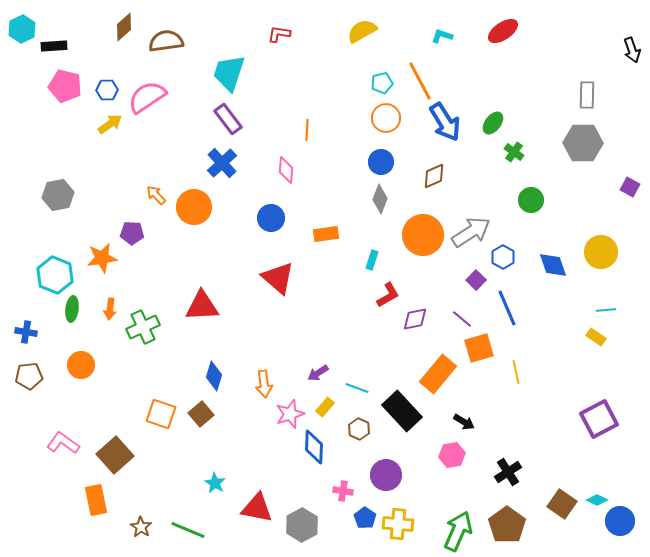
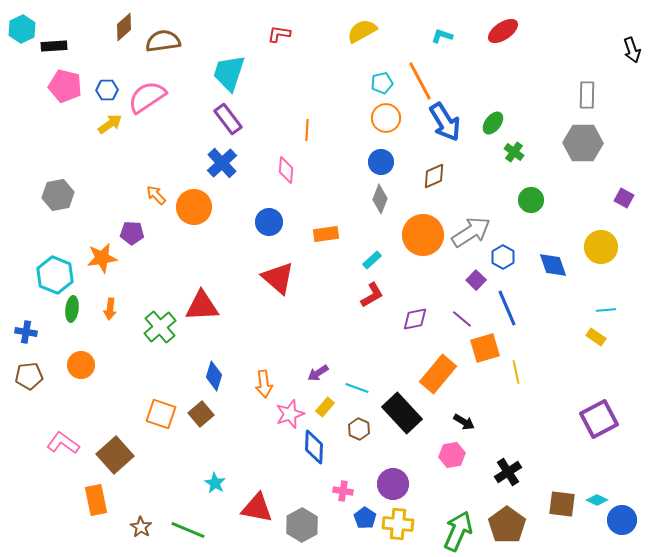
brown semicircle at (166, 41): moved 3 px left
purple square at (630, 187): moved 6 px left, 11 px down
blue circle at (271, 218): moved 2 px left, 4 px down
yellow circle at (601, 252): moved 5 px up
cyan rectangle at (372, 260): rotated 30 degrees clockwise
red L-shape at (388, 295): moved 16 px left
green cross at (143, 327): moved 17 px right; rotated 16 degrees counterclockwise
orange square at (479, 348): moved 6 px right
black rectangle at (402, 411): moved 2 px down
purple circle at (386, 475): moved 7 px right, 9 px down
brown square at (562, 504): rotated 28 degrees counterclockwise
blue circle at (620, 521): moved 2 px right, 1 px up
